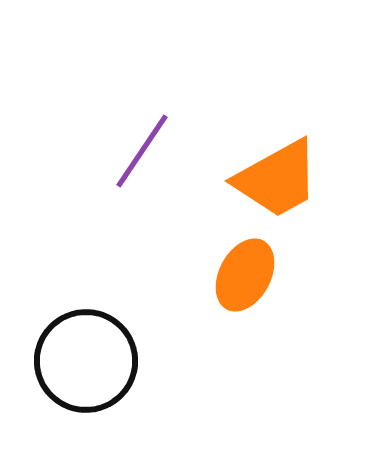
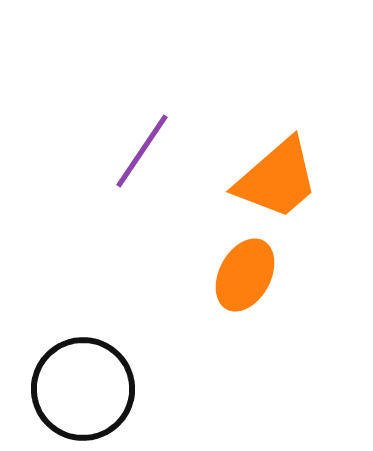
orange trapezoid: rotated 12 degrees counterclockwise
black circle: moved 3 px left, 28 px down
